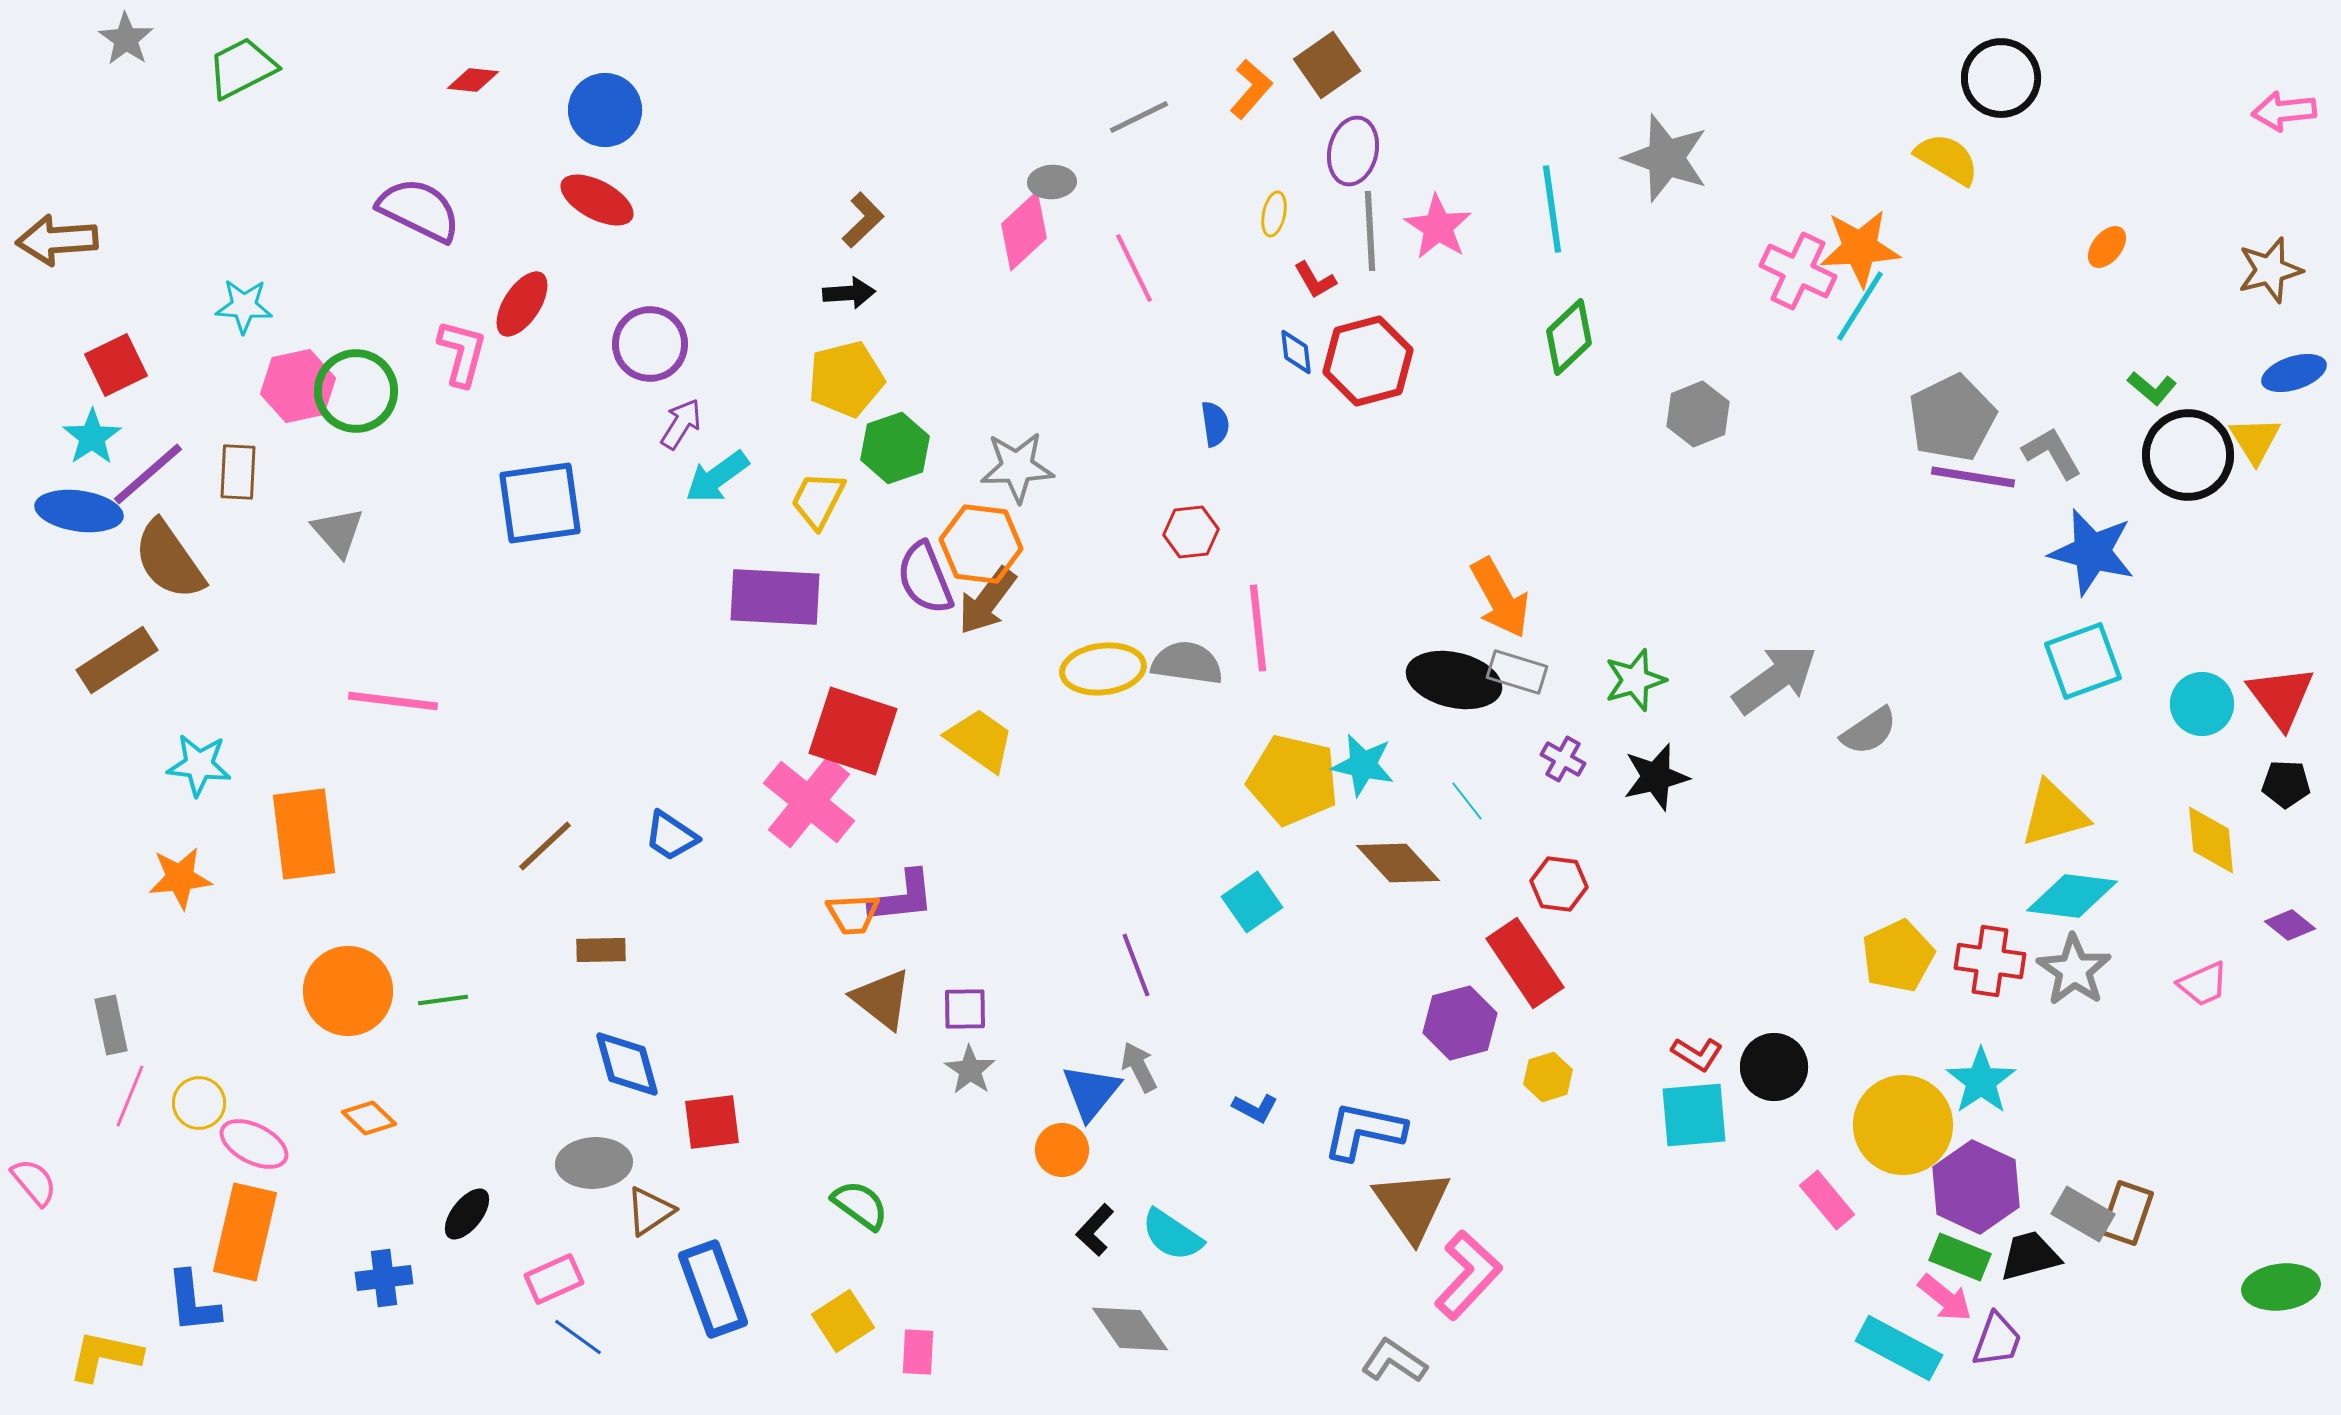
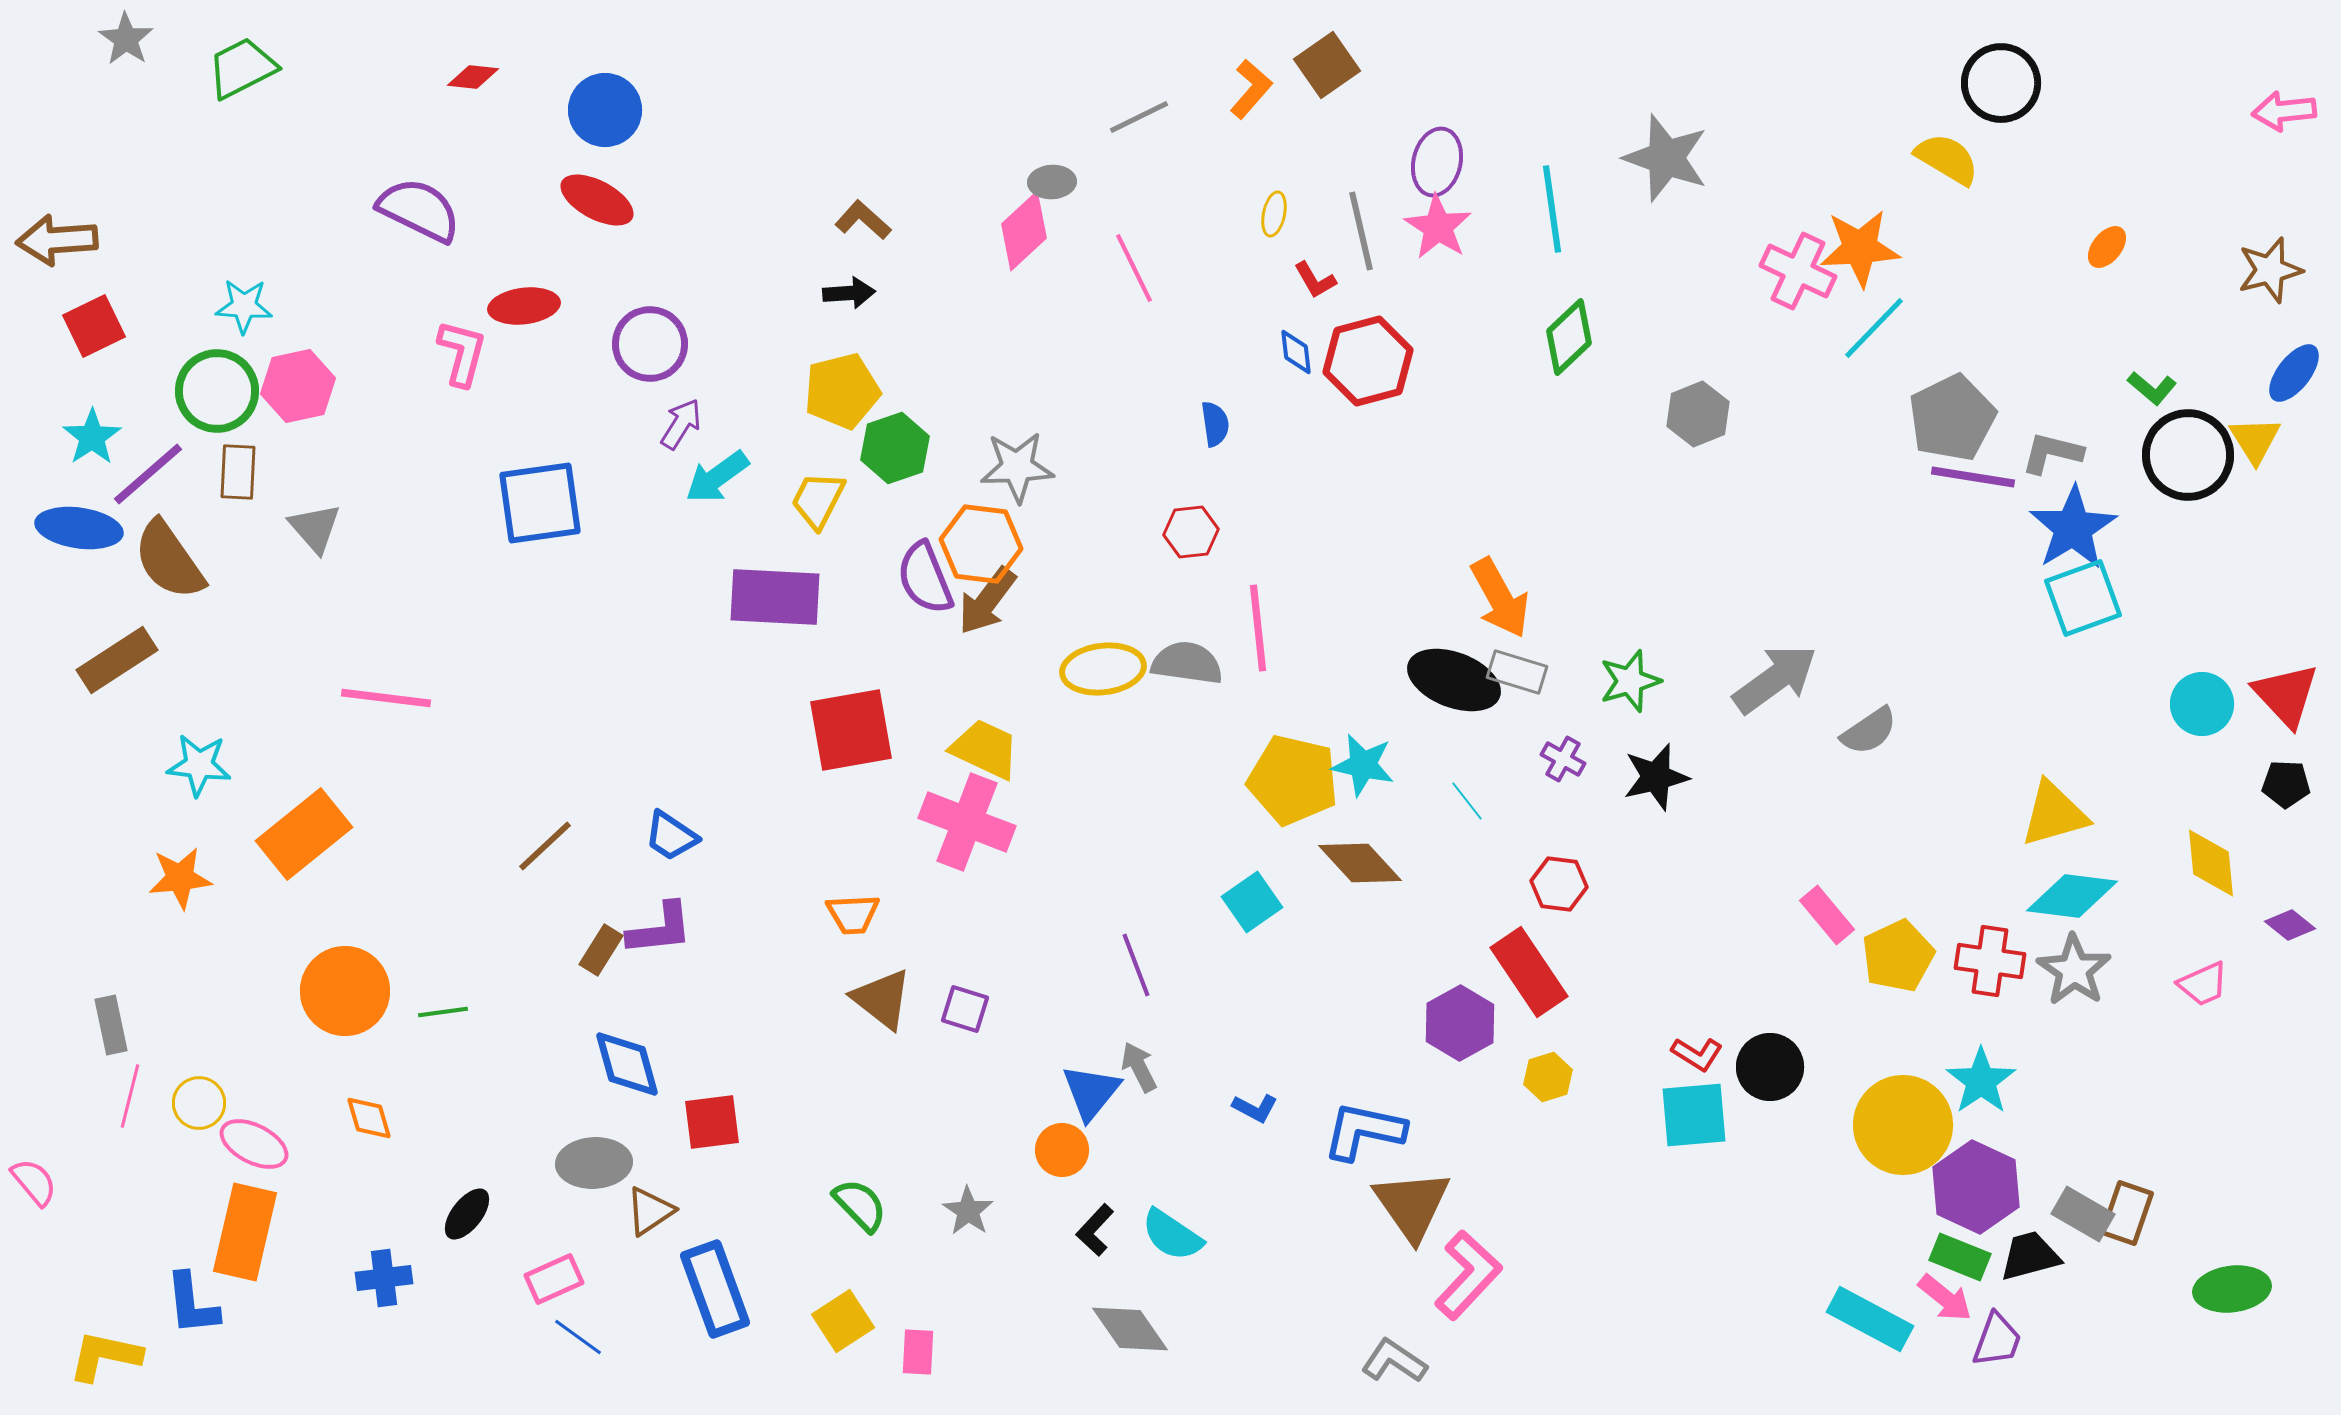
black circle at (2001, 78): moved 5 px down
red diamond at (473, 80): moved 3 px up
purple ellipse at (1353, 151): moved 84 px right, 11 px down
brown L-shape at (863, 220): rotated 94 degrees counterclockwise
gray line at (1370, 231): moved 9 px left; rotated 10 degrees counterclockwise
red ellipse at (522, 304): moved 2 px right, 2 px down; rotated 50 degrees clockwise
cyan line at (1860, 306): moved 14 px right, 22 px down; rotated 12 degrees clockwise
red square at (116, 365): moved 22 px left, 39 px up
blue ellipse at (2294, 373): rotated 34 degrees counterclockwise
yellow pentagon at (846, 379): moved 4 px left, 12 px down
green circle at (356, 391): moved 139 px left
gray L-shape at (2052, 453): rotated 46 degrees counterclockwise
blue ellipse at (79, 511): moved 17 px down
gray triangle at (338, 532): moved 23 px left, 4 px up
blue star at (2092, 552): moved 19 px left, 24 px up; rotated 26 degrees clockwise
cyan square at (2083, 661): moved 63 px up
black ellipse at (1454, 680): rotated 8 degrees clockwise
green star at (1635, 680): moved 5 px left, 1 px down
red triangle at (2281, 697): moved 5 px right, 2 px up; rotated 6 degrees counterclockwise
pink line at (393, 701): moved 7 px left, 3 px up
red square at (853, 731): moved 2 px left, 1 px up; rotated 28 degrees counterclockwise
yellow trapezoid at (980, 740): moved 5 px right, 9 px down; rotated 10 degrees counterclockwise
pink cross at (809, 802): moved 158 px right, 20 px down; rotated 18 degrees counterclockwise
orange rectangle at (304, 834): rotated 58 degrees clockwise
yellow diamond at (2211, 840): moved 23 px down
brown diamond at (1398, 863): moved 38 px left
purple L-shape at (902, 897): moved 242 px left, 32 px down
brown rectangle at (601, 950): rotated 57 degrees counterclockwise
red rectangle at (1525, 963): moved 4 px right, 9 px down
orange circle at (348, 991): moved 3 px left
green line at (443, 1000): moved 12 px down
purple square at (965, 1009): rotated 18 degrees clockwise
purple hexagon at (1460, 1023): rotated 14 degrees counterclockwise
black circle at (1774, 1067): moved 4 px left
gray star at (970, 1070): moved 2 px left, 141 px down
pink line at (130, 1096): rotated 8 degrees counterclockwise
orange diamond at (369, 1118): rotated 30 degrees clockwise
pink rectangle at (1827, 1200): moved 285 px up
green semicircle at (860, 1205): rotated 10 degrees clockwise
green ellipse at (2281, 1287): moved 49 px left, 2 px down
blue rectangle at (713, 1289): moved 2 px right
blue L-shape at (193, 1302): moved 1 px left, 2 px down
cyan rectangle at (1899, 1348): moved 29 px left, 29 px up
